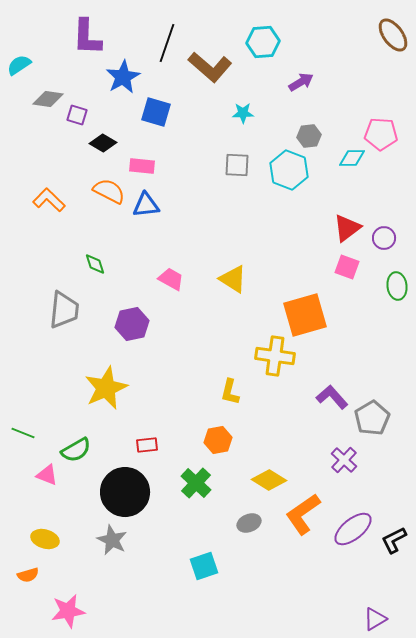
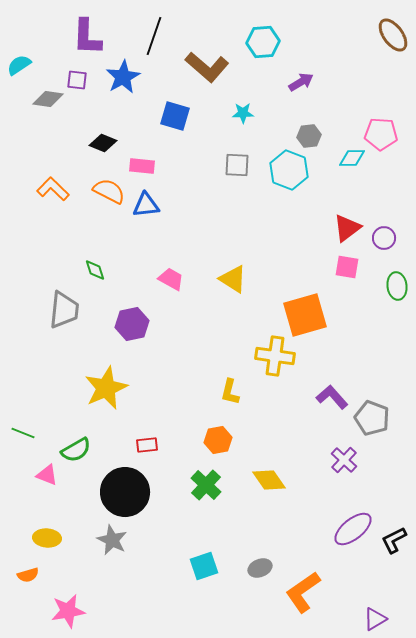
black line at (167, 43): moved 13 px left, 7 px up
brown L-shape at (210, 67): moved 3 px left
blue square at (156, 112): moved 19 px right, 4 px down
purple square at (77, 115): moved 35 px up; rotated 10 degrees counterclockwise
black diamond at (103, 143): rotated 8 degrees counterclockwise
orange L-shape at (49, 200): moved 4 px right, 11 px up
green diamond at (95, 264): moved 6 px down
pink square at (347, 267): rotated 10 degrees counterclockwise
gray pentagon at (372, 418): rotated 20 degrees counterclockwise
yellow diamond at (269, 480): rotated 24 degrees clockwise
green cross at (196, 483): moved 10 px right, 2 px down
orange L-shape at (303, 514): moved 78 px down
gray ellipse at (249, 523): moved 11 px right, 45 px down
yellow ellipse at (45, 539): moved 2 px right, 1 px up; rotated 12 degrees counterclockwise
